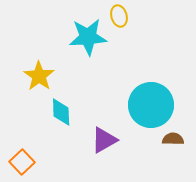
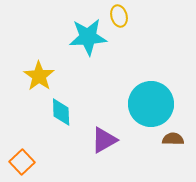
cyan circle: moved 1 px up
